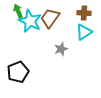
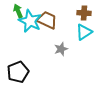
brown trapezoid: moved 3 px left, 2 px down; rotated 80 degrees clockwise
